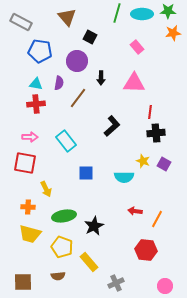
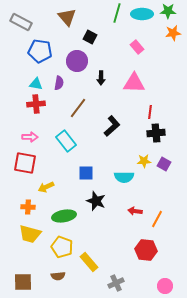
brown line: moved 10 px down
yellow star: moved 1 px right; rotated 24 degrees counterclockwise
yellow arrow: moved 2 px up; rotated 91 degrees clockwise
black star: moved 2 px right, 25 px up; rotated 24 degrees counterclockwise
